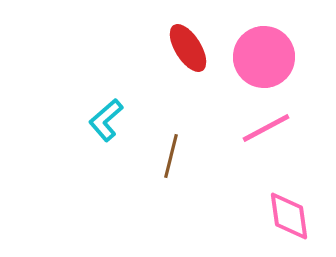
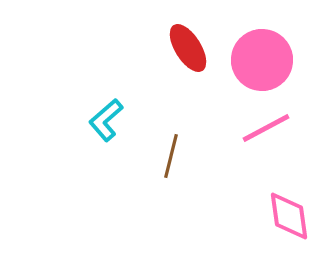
pink circle: moved 2 px left, 3 px down
